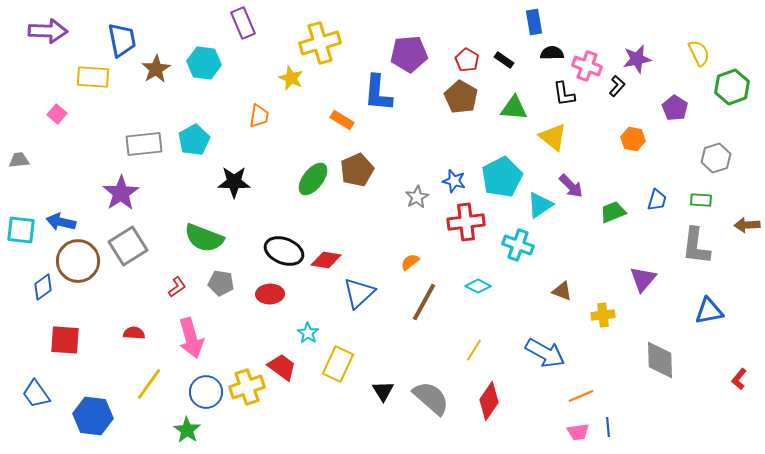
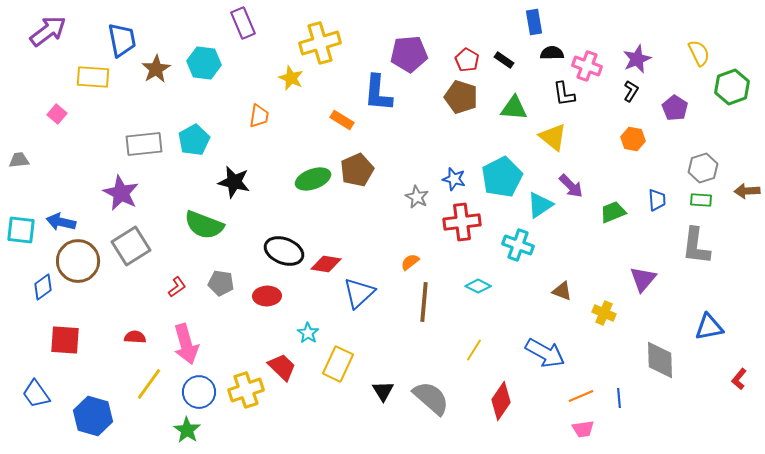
purple arrow at (48, 31): rotated 39 degrees counterclockwise
purple star at (637, 59): rotated 12 degrees counterclockwise
black L-shape at (617, 86): moved 14 px right, 5 px down; rotated 10 degrees counterclockwise
brown pentagon at (461, 97): rotated 12 degrees counterclockwise
gray hexagon at (716, 158): moved 13 px left, 10 px down
green ellipse at (313, 179): rotated 32 degrees clockwise
blue star at (454, 181): moved 2 px up
black star at (234, 182): rotated 12 degrees clockwise
purple star at (121, 193): rotated 12 degrees counterclockwise
gray star at (417, 197): rotated 15 degrees counterclockwise
blue trapezoid at (657, 200): rotated 20 degrees counterclockwise
red cross at (466, 222): moved 4 px left
brown arrow at (747, 225): moved 34 px up
green semicircle at (204, 238): moved 13 px up
gray square at (128, 246): moved 3 px right
red diamond at (326, 260): moved 4 px down
red ellipse at (270, 294): moved 3 px left, 2 px down
brown line at (424, 302): rotated 24 degrees counterclockwise
blue triangle at (709, 311): moved 16 px down
yellow cross at (603, 315): moved 1 px right, 2 px up; rotated 30 degrees clockwise
red semicircle at (134, 333): moved 1 px right, 4 px down
pink arrow at (191, 338): moved 5 px left, 6 px down
red trapezoid at (282, 367): rotated 8 degrees clockwise
yellow cross at (247, 387): moved 1 px left, 3 px down
blue circle at (206, 392): moved 7 px left
red diamond at (489, 401): moved 12 px right
blue hexagon at (93, 416): rotated 9 degrees clockwise
blue line at (608, 427): moved 11 px right, 29 px up
pink trapezoid at (578, 432): moved 5 px right, 3 px up
